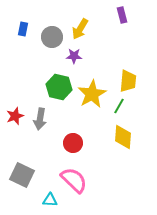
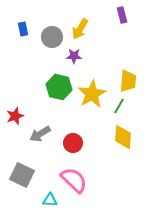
blue rectangle: rotated 24 degrees counterclockwise
gray arrow: moved 15 px down; rotated 50 degrees clockwise
